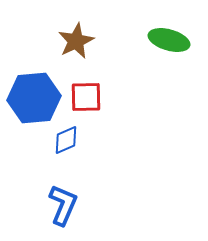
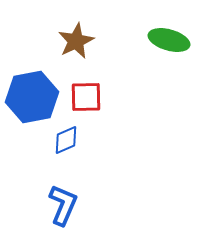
blue hexagon: moved 2 px left, 1 px up; rotated 6 degrees counterclockwise
